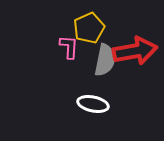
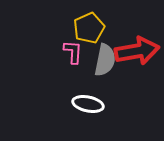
pink L-shape: moved 4 px right, 5 px down
red arrow: moved 2 px right
white ellipse: moved 5 px left
